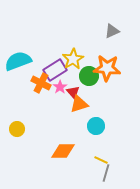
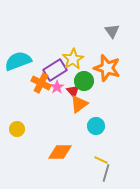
gray triangle: rotated 42 degrees counterclockwise
orange star: rotated 12 degrees clockwise
green circle: moved 5 px left, 5 px down
pink star: moved 3 px left
red triangle: moved 1 px up
orange triangle: rotated 18 degrees counterclockwise
orange diamond: moved 3 px left, 1 px down
